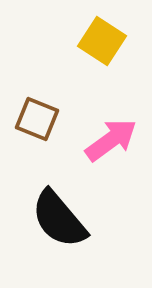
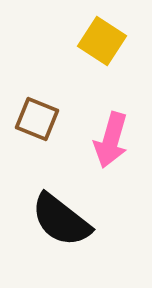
pink arrow: rotated 142 degrees clockwise
black semicircle: moved 2 px right, 1 px down; rotated 12 degrees counterclockwise
